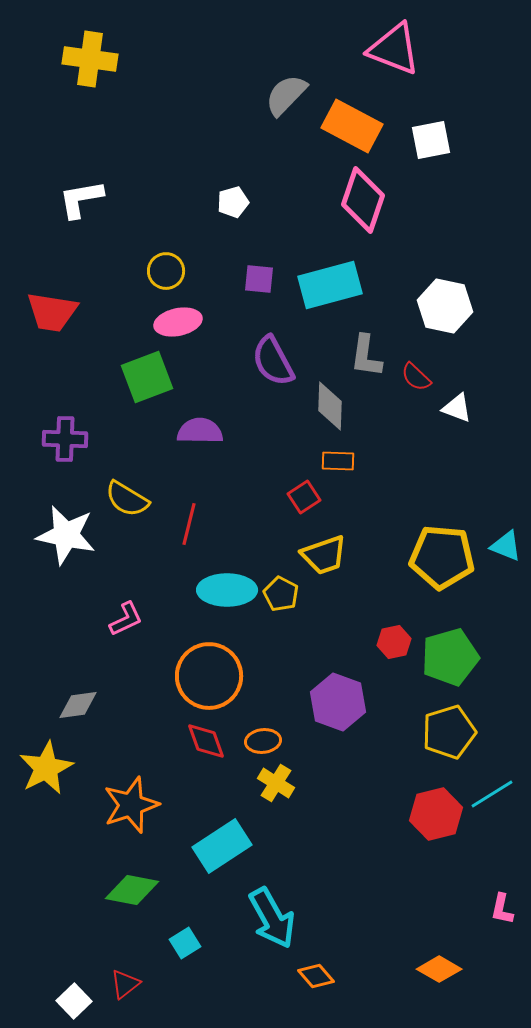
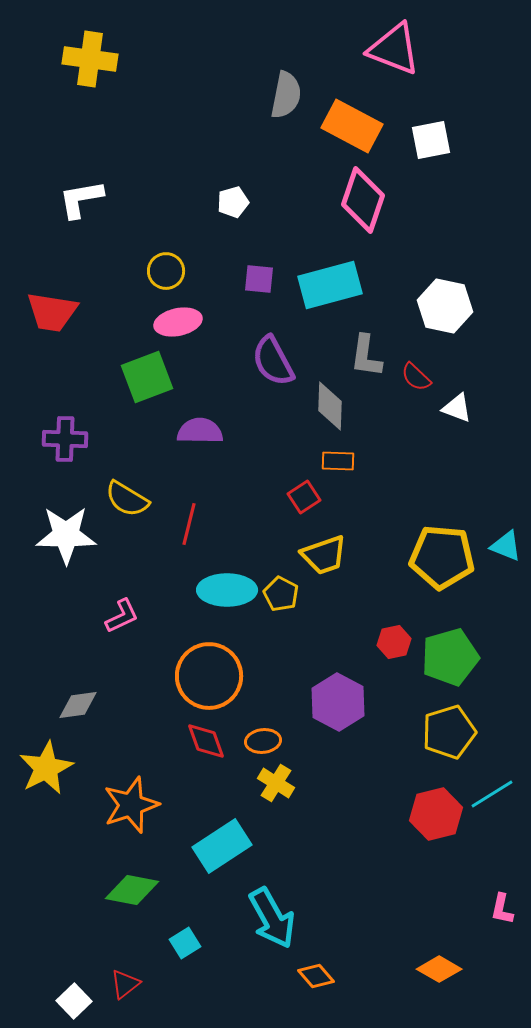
gray semicircle at (286, 95): rotated 147 degrees clockwise
white star at (66, 535): rotated 12 degrees counterclockwise
pink L-shape at (126, 619): moved 4 px left, 3 px up
purple hexagon at (338, 702): rotated 8 degrees clockwise
